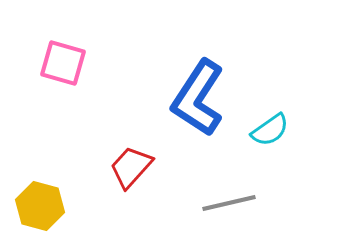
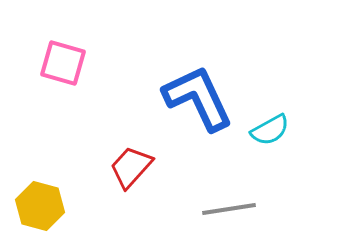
blue L-shape: rotated 122 degrees clockwise
cyan semicircle: rotated 6 degrees clockwise
gray line: moved 6 px down; rotated 4 degrees clockwise
